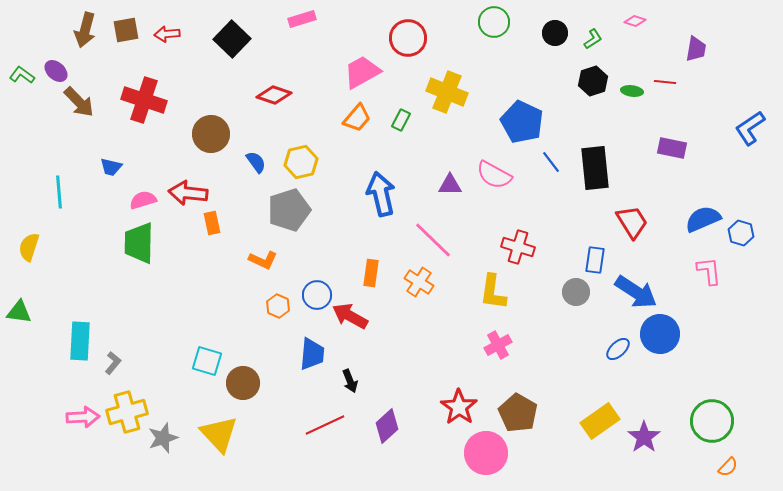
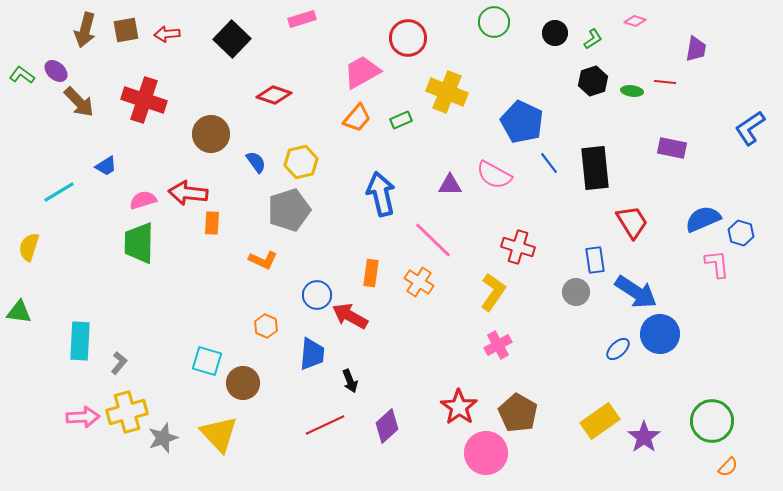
green rectangle at (401, 120): rotated 40 degrees clockwise
blue line at (551, 162): moved 2 px left, 1 px down
blue trapezoid at (111, 167): moved 5 px left, 1 px up; rotated 45 degrees counterclockwise
cyan line at (59, 192): rotated 64 degrees clockwise
orange rectangle at (212, 223): rotated 15 degrees clockwise
blue rectangle at (595, 260): rotated 16 degrees counterclockwise
pink L-shape at (709, 271): moved 8 px right, 7 px up
yellow L-shape at (493, 292): rotated 153 degrees counterclockwise
orange hexagon at (278, 306): moved 12 px left, 20 px down
gray L-shape at (113, 363): moved 6 px right
